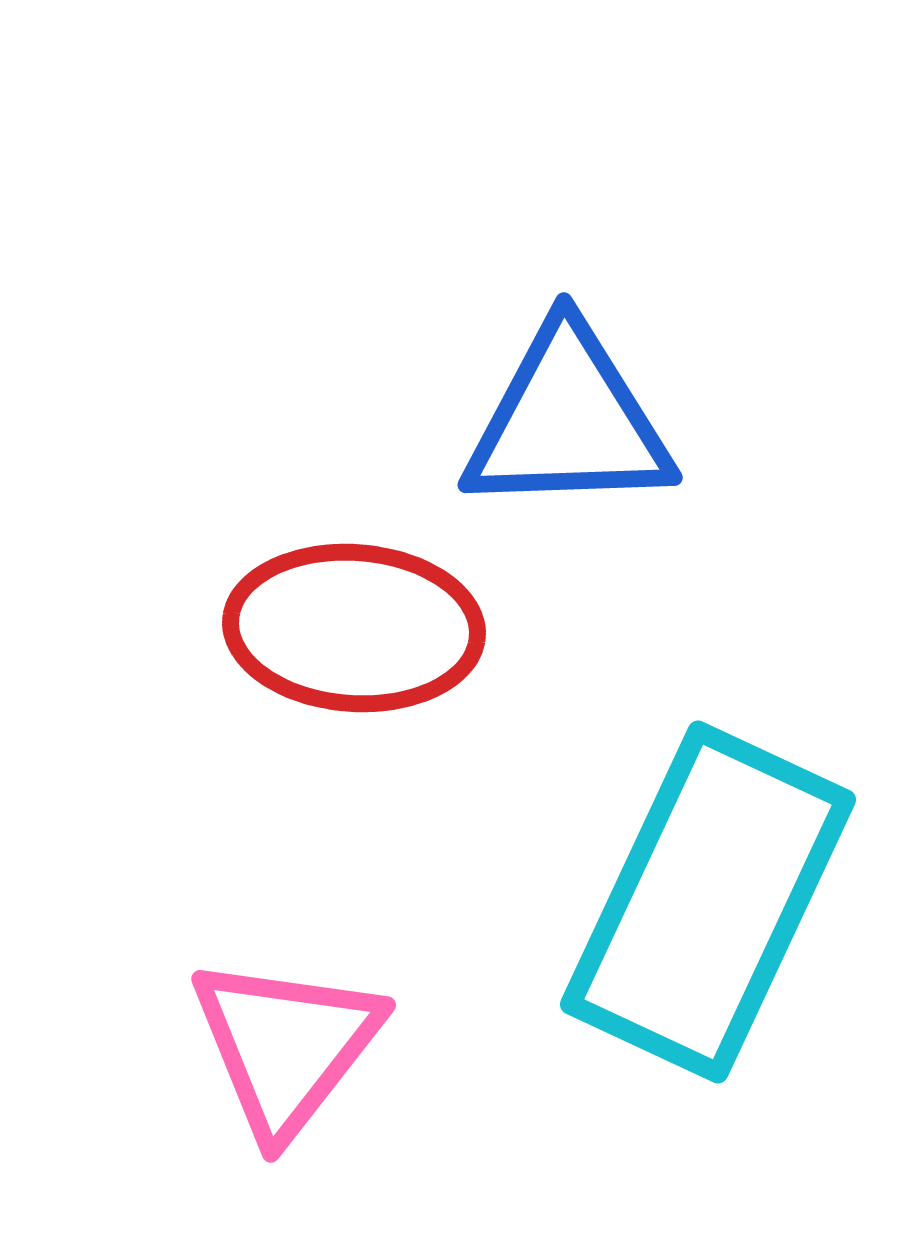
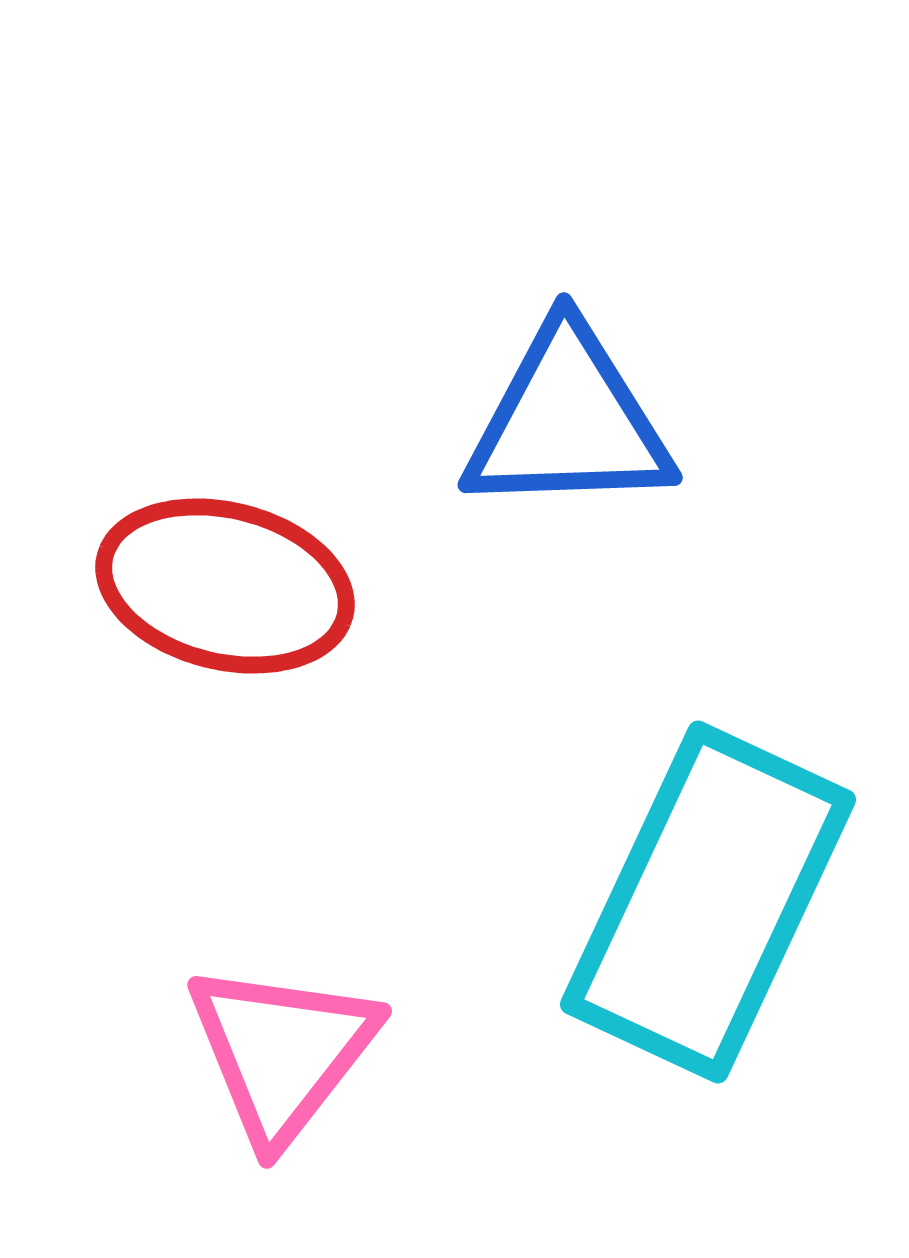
red ellipse: moved 129 px left, 42 px up; rotated 10 degrees clockwise
pink triangle: moved 4 px left, 6 px down
